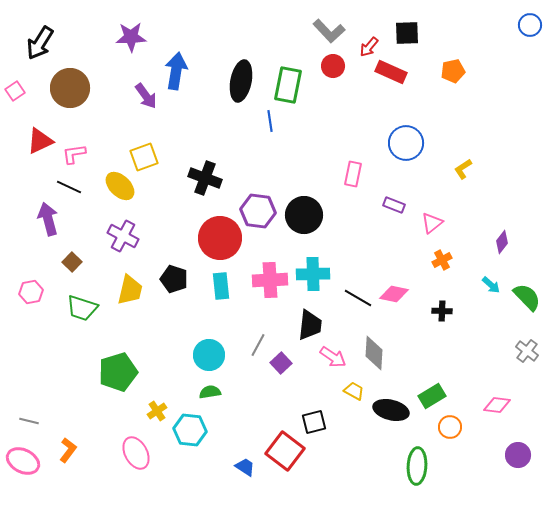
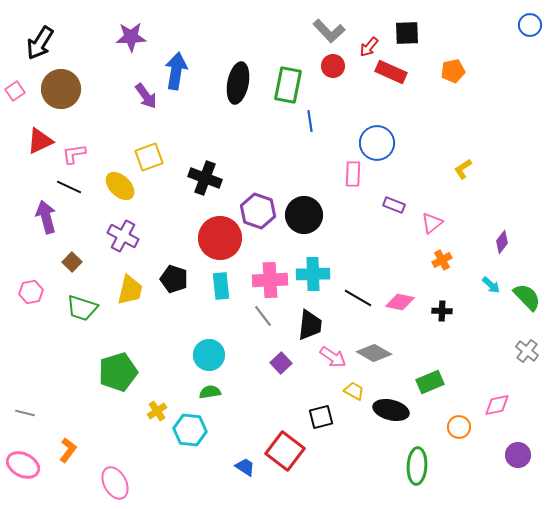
black ellipse at (241, 81): moved 3 px left, 2 px down
brown circle at (70, 88): moved 9 px left, 1 px down
blue line at (270, 121): moved 40 px right
blue circle at (406, 143): moved 29 px left
yellow square at (144, 157): moved 5 px right
pink rectangle at (353, 174): rotated 10 degrees counterclockwise
purple hexagon at (258, 211): rotated 12 degrees clockwise
purple arrow at (48, 219): moved 2 px left, 2 px up
pink diamond at (394, 294): moved 6 px right, 8 px down
gray line at (258, 345): moved 5 px right, 29 px up; rotated 65 degrees counterclockwise
gray diamond at (374, 353): rotated 64 degrees counterclockwise
green rectangle at (432, 396): moved 2 px left, 14 px up; rotated 8 degrees clockwise
pink diamond at (497, 405): rotated 20 degrees counterclockwise
gray line at (29, 421): moved 4 px left, 8 px up
black square at (314, 422): moved 7 px right, 5 px up
orange circle at (450, 427): moved 9 px right
pink ellipse at (136, 453): moved 21 px left, 30 px down
pink ellipse at (23, 461): moved 4 px down
